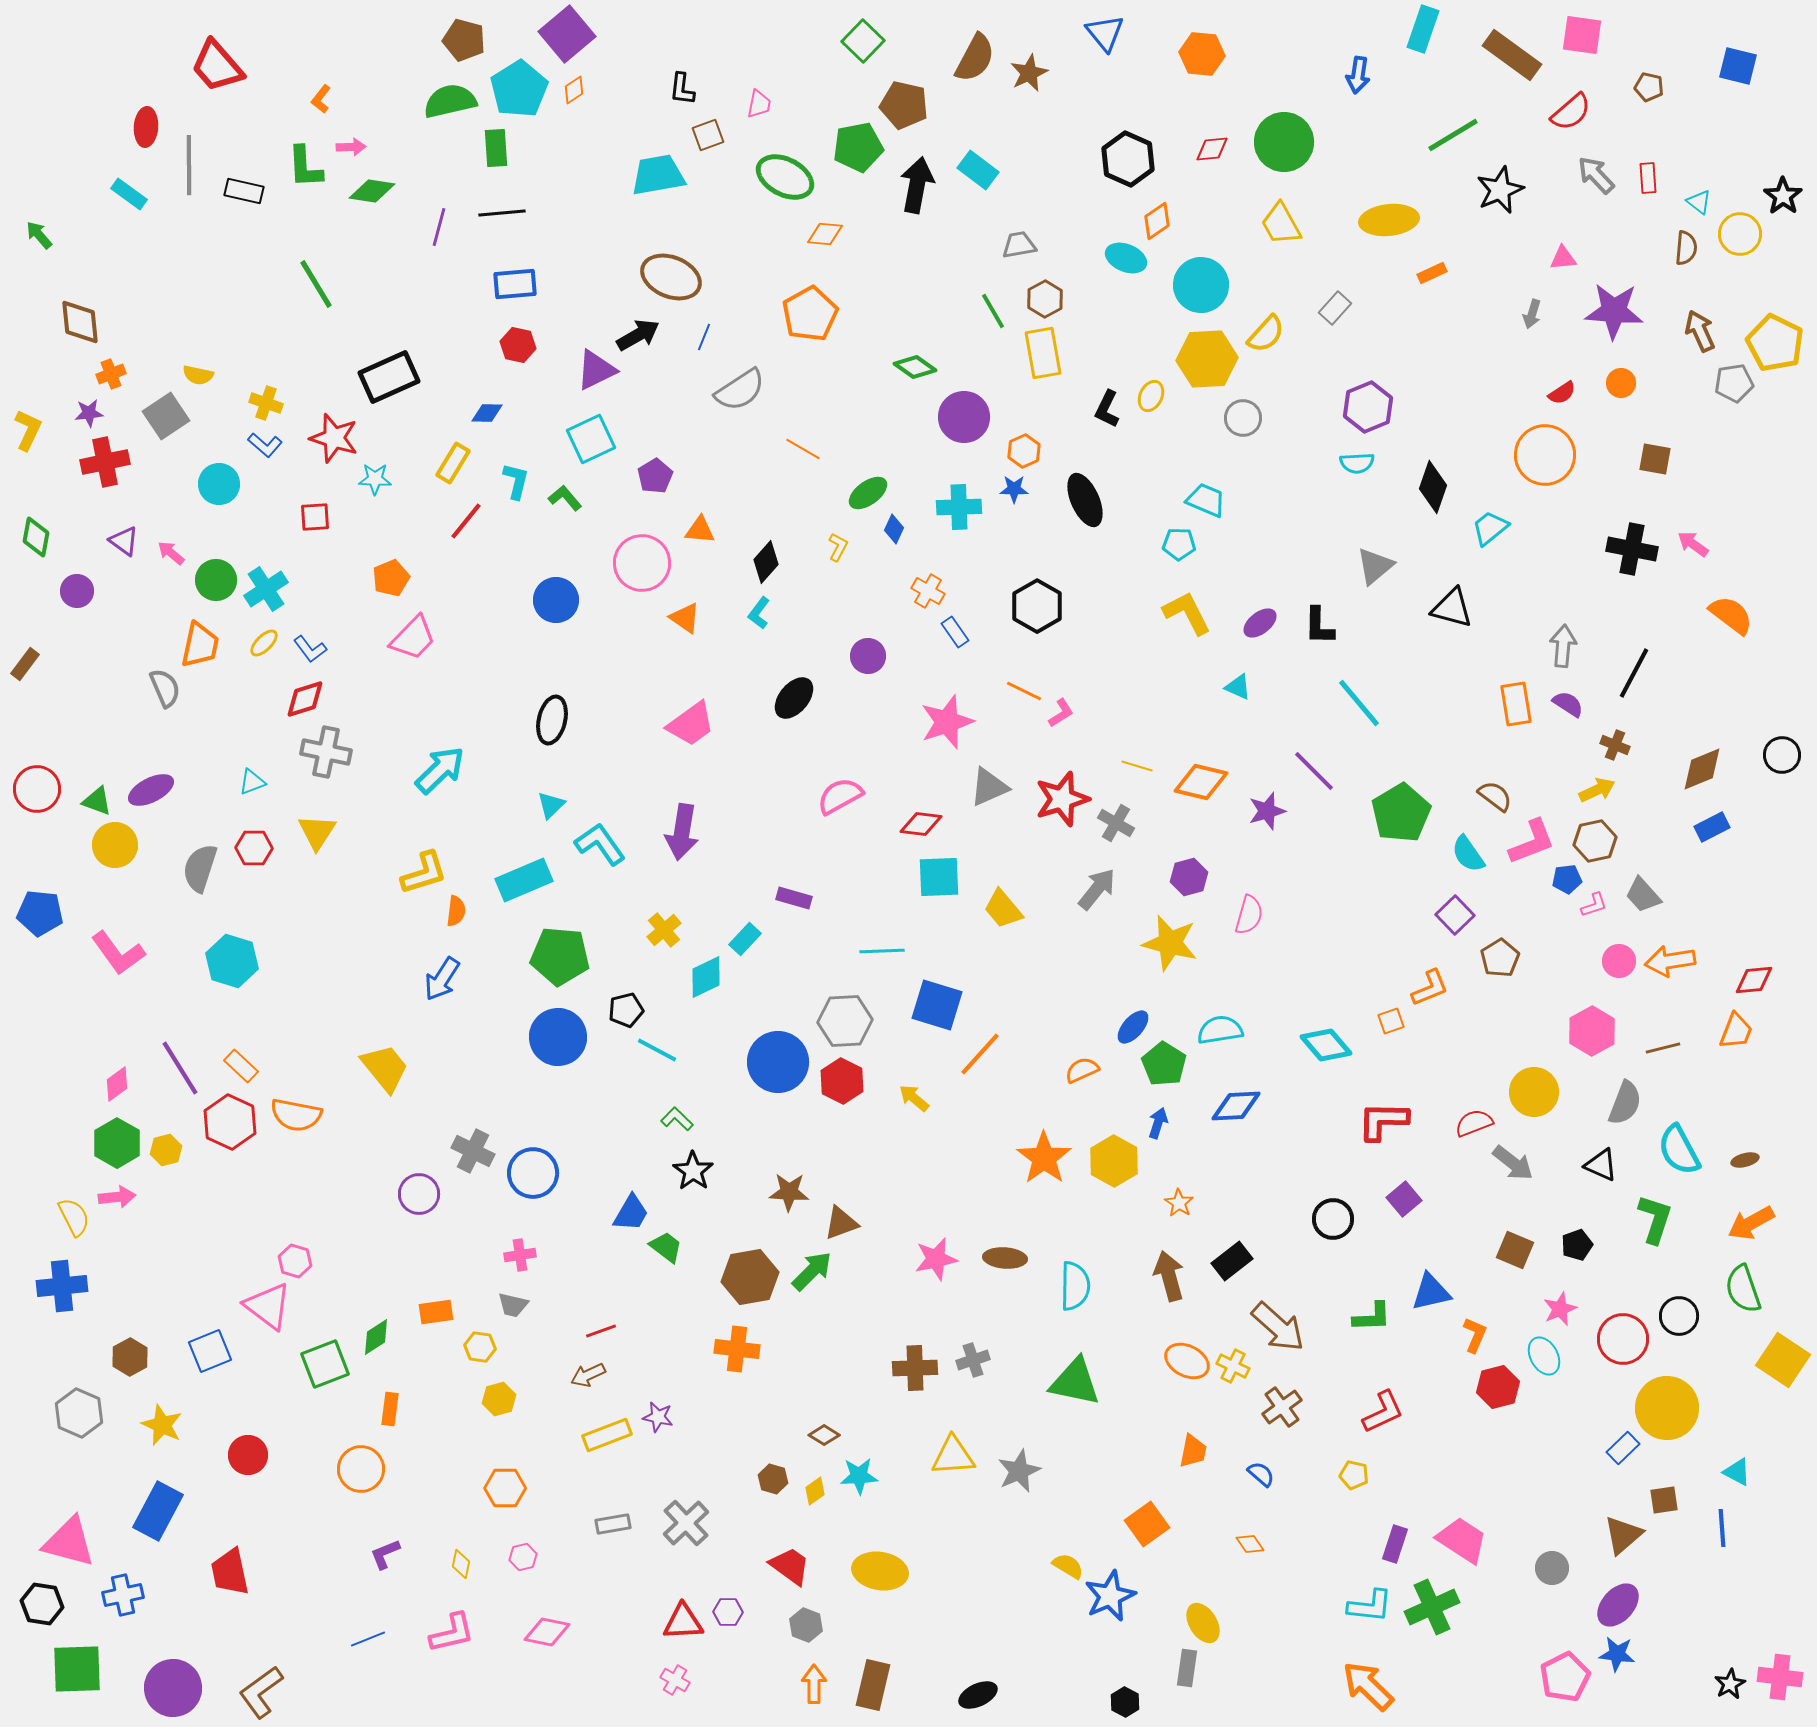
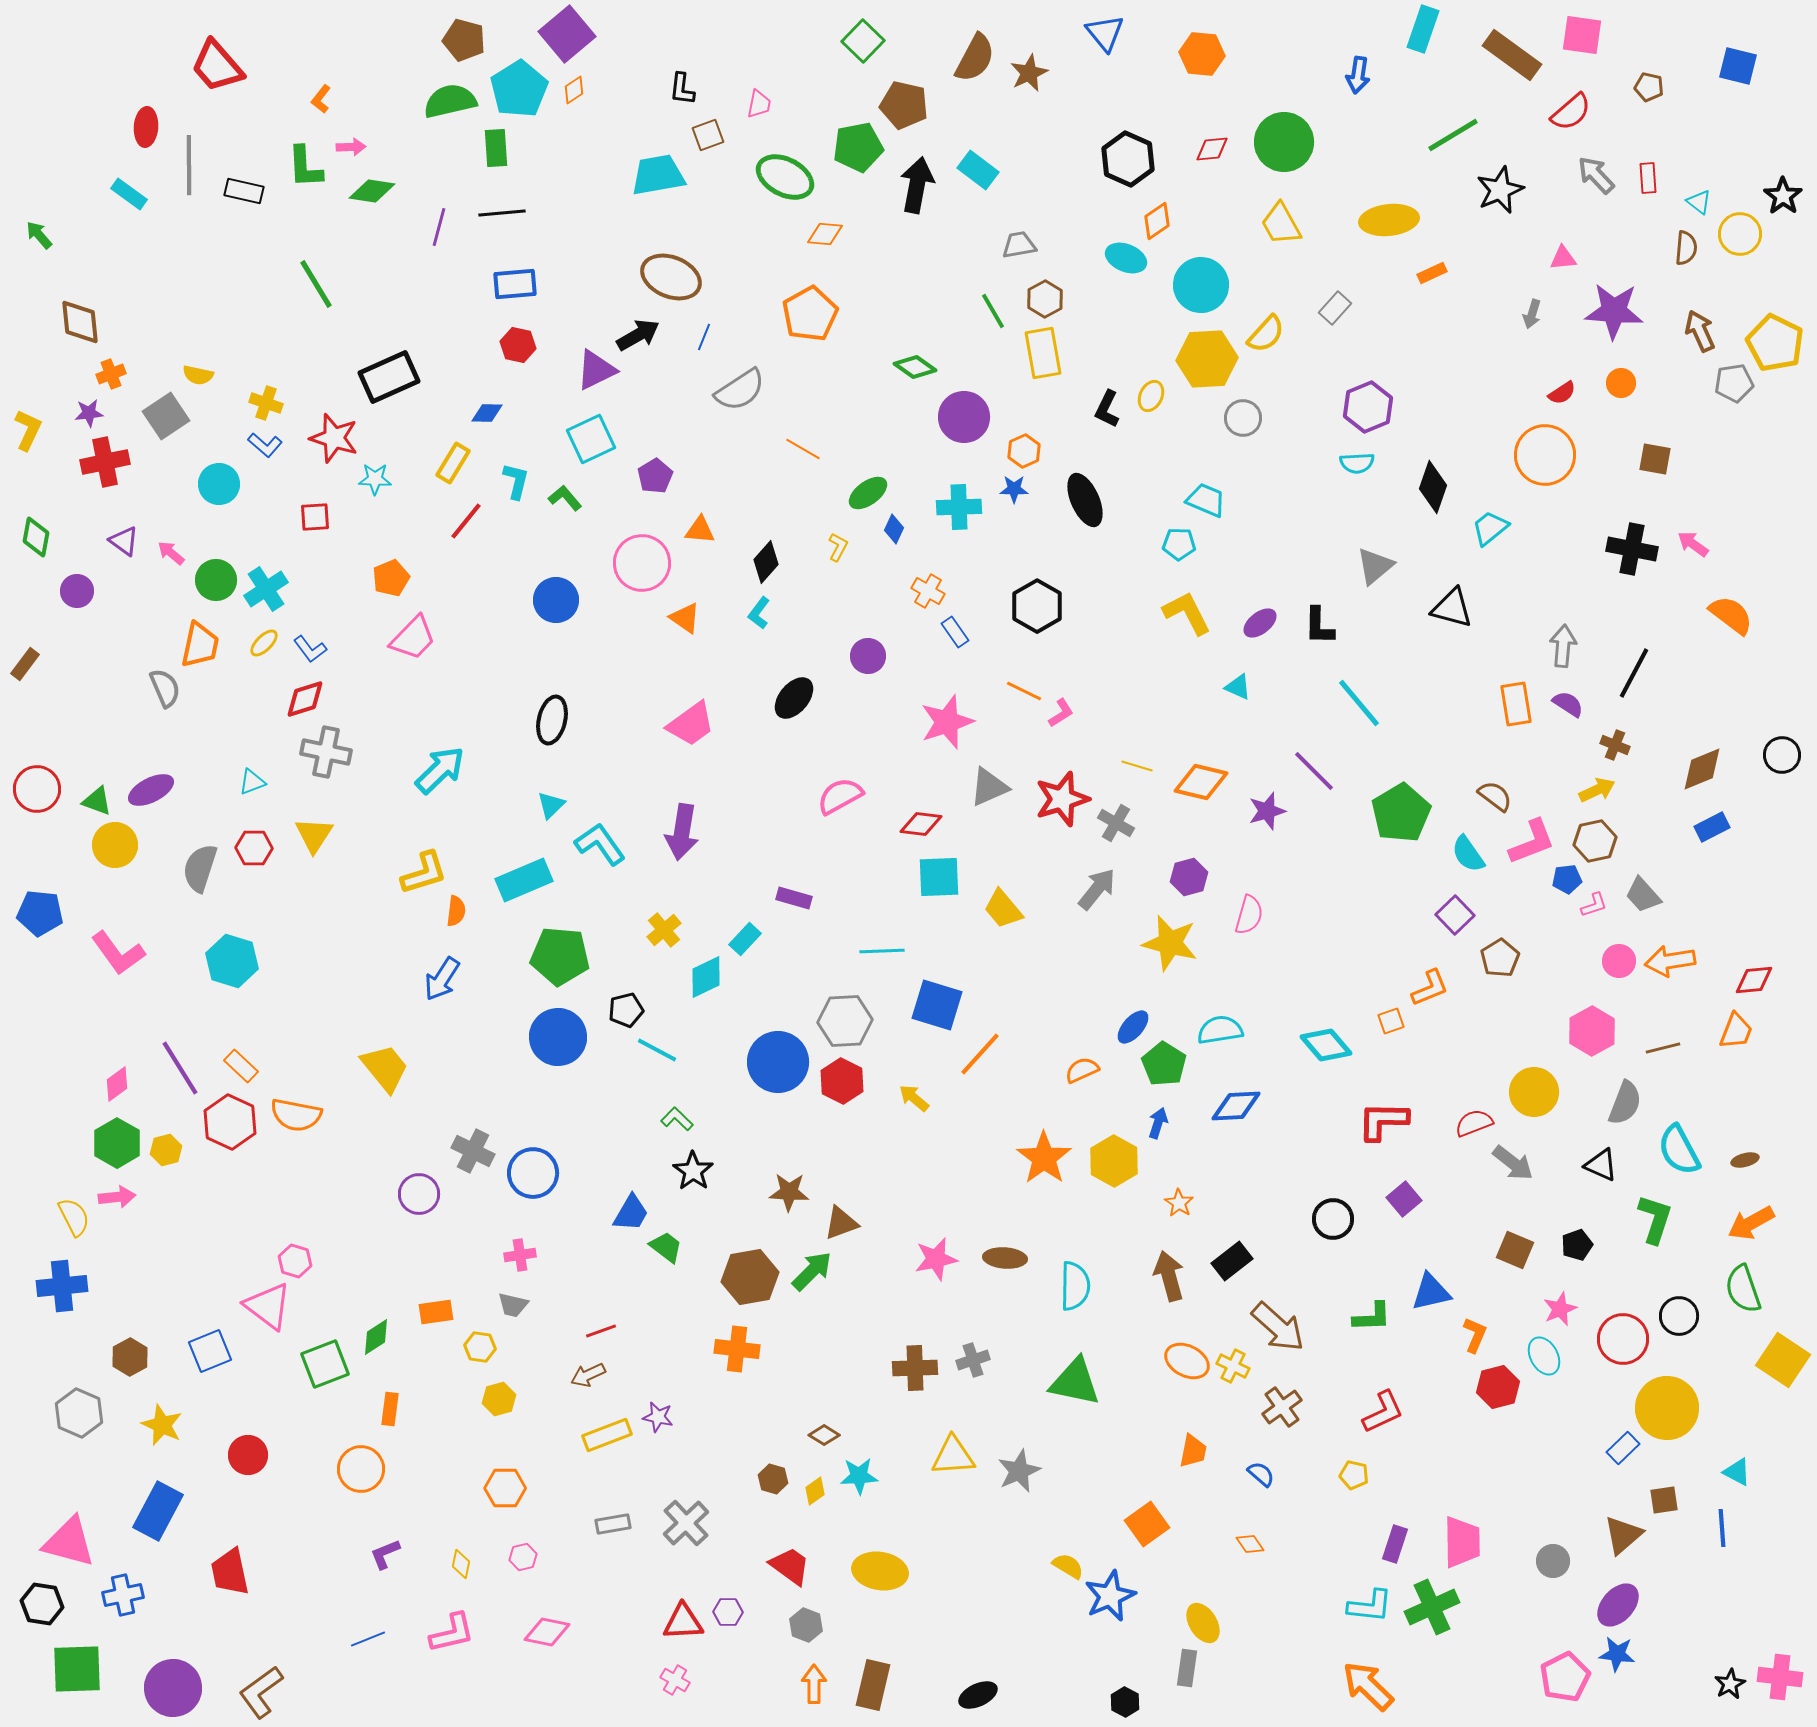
yellow triangle at (317, 832): moved 3 px left, 3 px down
pink trapezoid at (1462, 1540): moved 2 px down; rotated 56 degrees clockwise
gray circle at (1552, 1568): moved 1 px right, 7 px up
